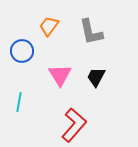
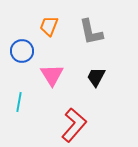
orange trapezoid: rotated 15 degrees counterclockwise
pink triangle: moved 8 px left
